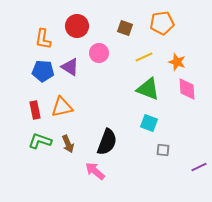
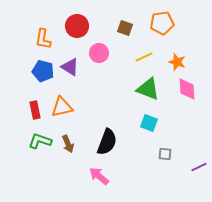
blue pentagon: rotated 10 degrees clockwise
gray square: moved 2 px right, 4 px down
pink arrow: moved 4 px right, 5 px down
